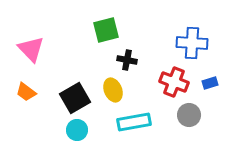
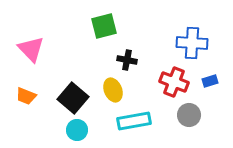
green square: moved 2 px left, 4 px up
blue rectangle: moved 2 px up
orange trapezoid: moved 4 px down; rotated 15 degrees counterclockwise
black square: moved 2 px left; rotated 20 degrees counterclockwise
cyan rectangle: moved 1 px up
